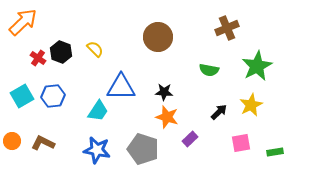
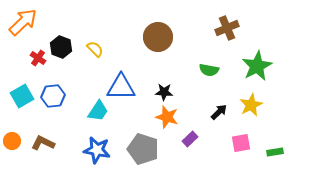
black hexagon: moved 5 px up
